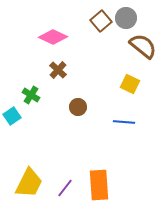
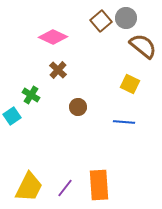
yellow trapezoid: moved 4 px down
